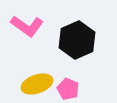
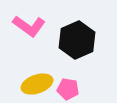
pink L-shape: moved 2 px right
pink pentagon: rotated 15 degrees counterclockwise
